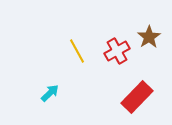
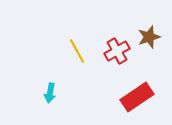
brown star: rotated 15 degrees clockwise
cyan arrow: rotated 144 degrees clockwise
red rectangle: rotated 12 degrees clockwise
